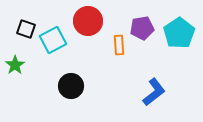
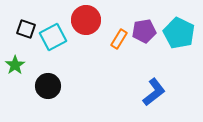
red circle: moved 2 px left, 1 px up
purple pentagon: moved 2 px right, 3 px down
cyan pentagon: rotated 12 degrees counterclockwise
cyan square: moved 3 px up
orange rectangle: moved 6 px up; rotated 36 degrees clockwise
black circle: moved 23 px left
